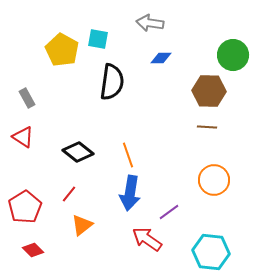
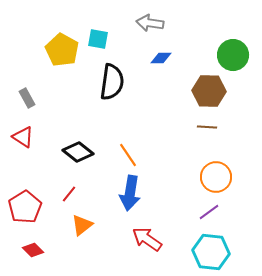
orange line: rotated 15 degrees counterclockwise
orange circle: moved 2 px right, 3 px up
purple line: moved 40 px right
